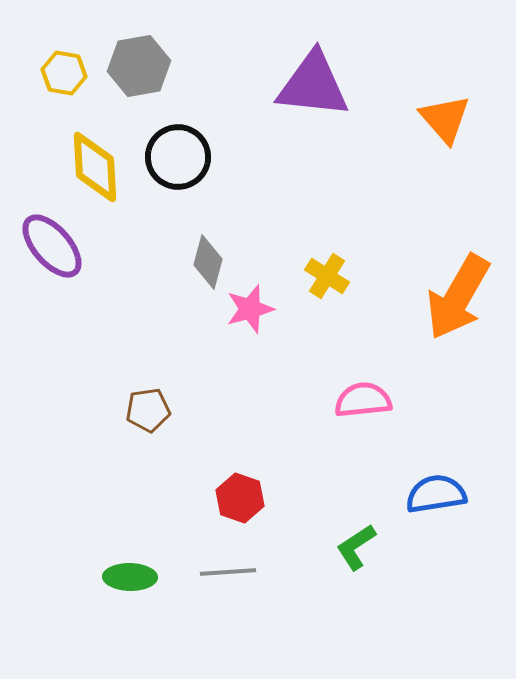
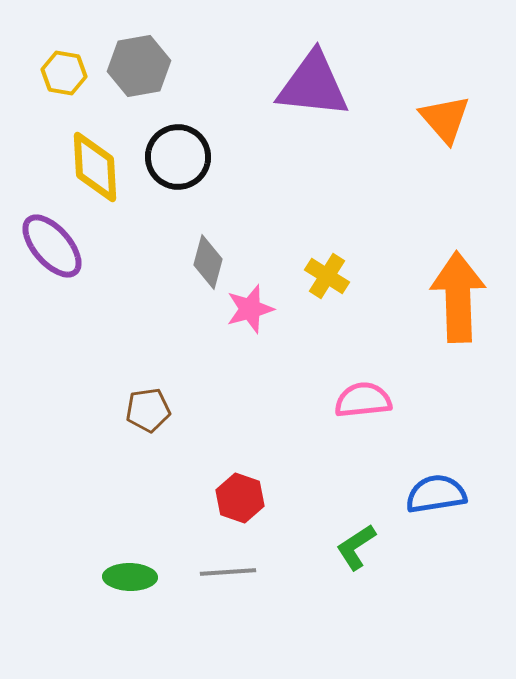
orange arrow: rotated 148 degrees clockwise
